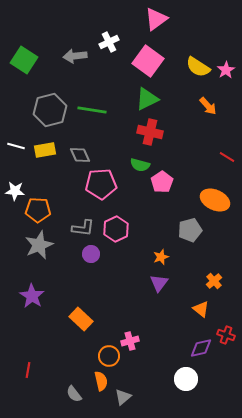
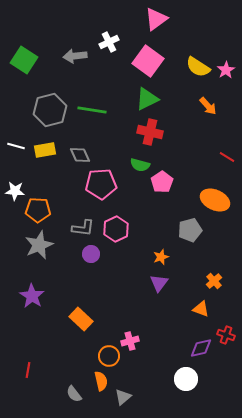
orange triangle at (201, 309): rotated 18 degrees counterclockwise
